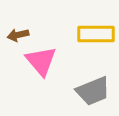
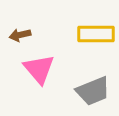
brown arrow: moved 2 px right
pink triangle: moved 2 px left, 8 px down
